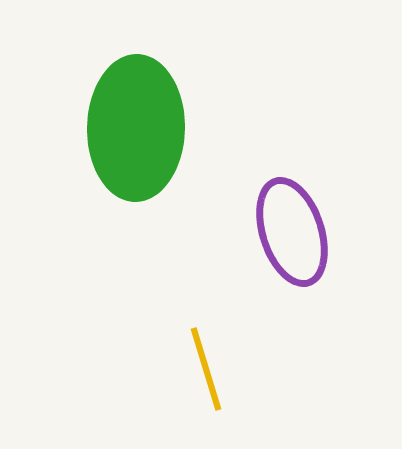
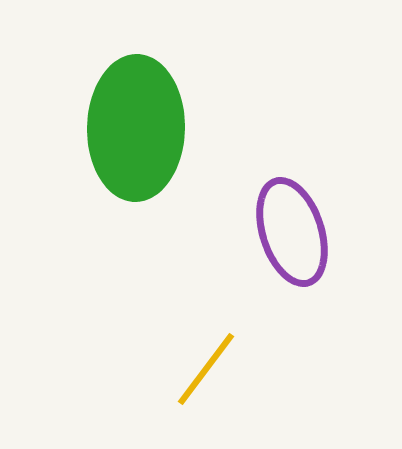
yellow line: rotated 54 degrees clockwise
